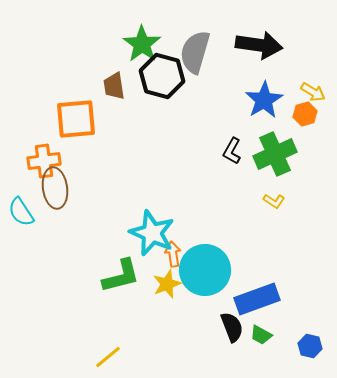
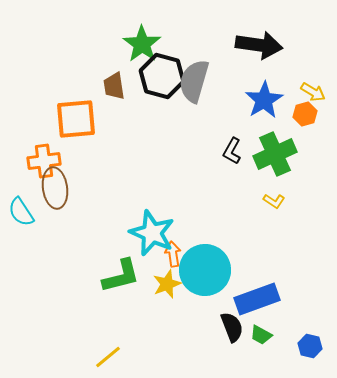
gray semicircle: moved 1 px left, 29 px down
